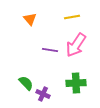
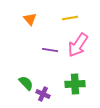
yellow line: moved 2 px left, 1 px down
pink arrow: moved 2 px right
green cross: moved 1 px left, 1 px down
